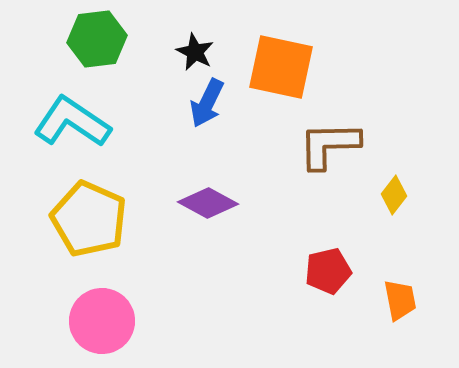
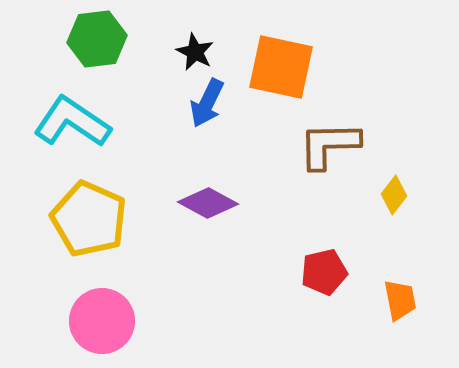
red pentagon: moved 4 px left, 1 px down
